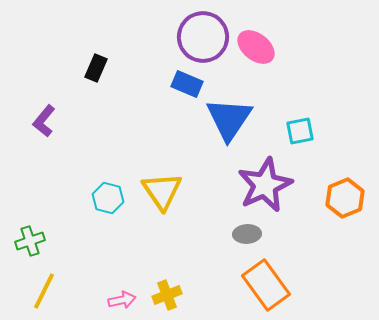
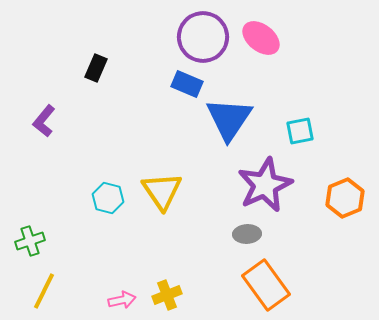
pink ellipse: moved 5 px right, 9 px up
